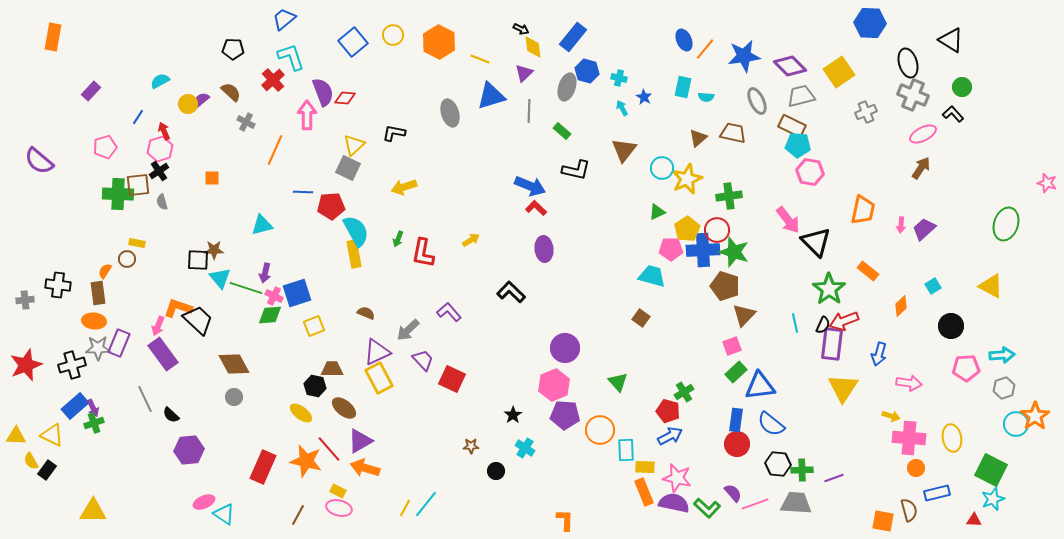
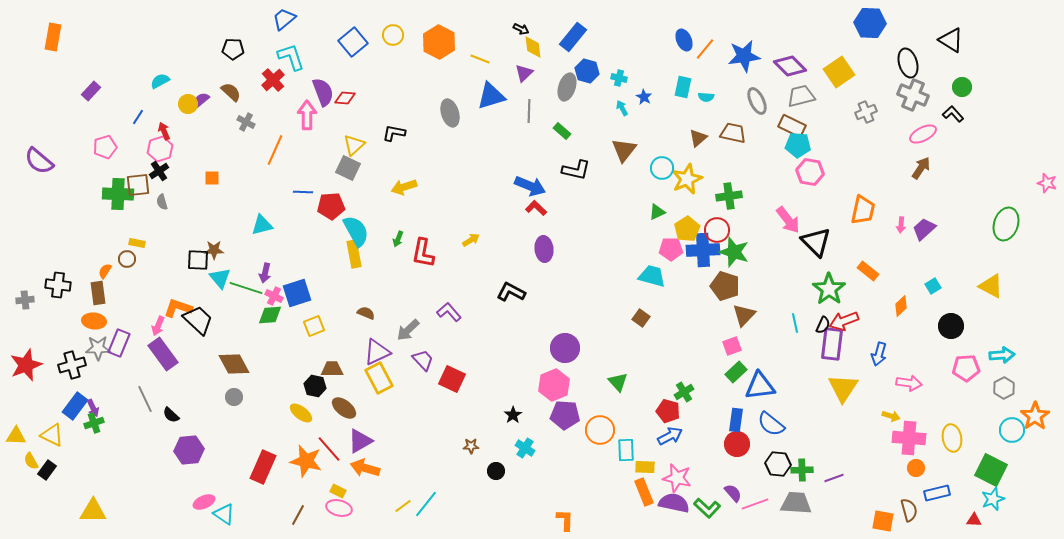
black L-shape at (511, 292): rotated 16 degrees counterclockwise
gray hexagon at (1004, 388): rotated 10 degrees counterclockwise
blue rectangle at (75, 406): rotated 12 degrees counterclockwise
cyan circle at (1016, 424): moved 4 px left, 6 px down
yellow line at (405, 508): moved 2 px left, 2 px up; rotated 24 degrees clockwise
